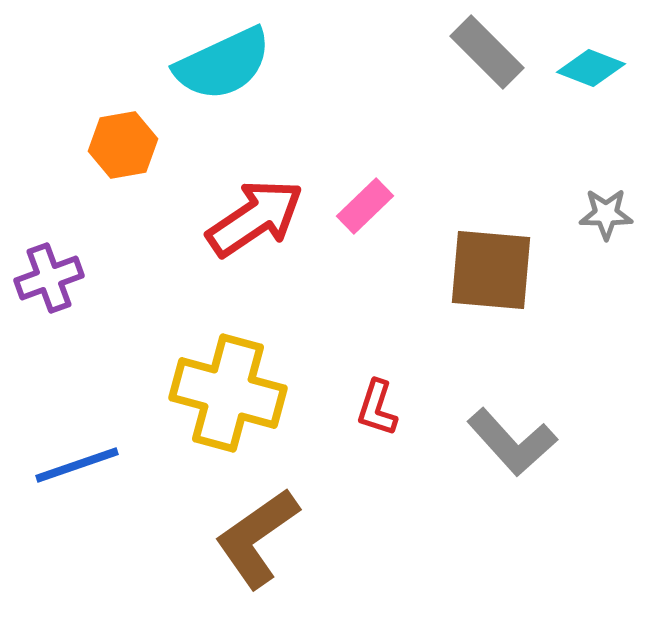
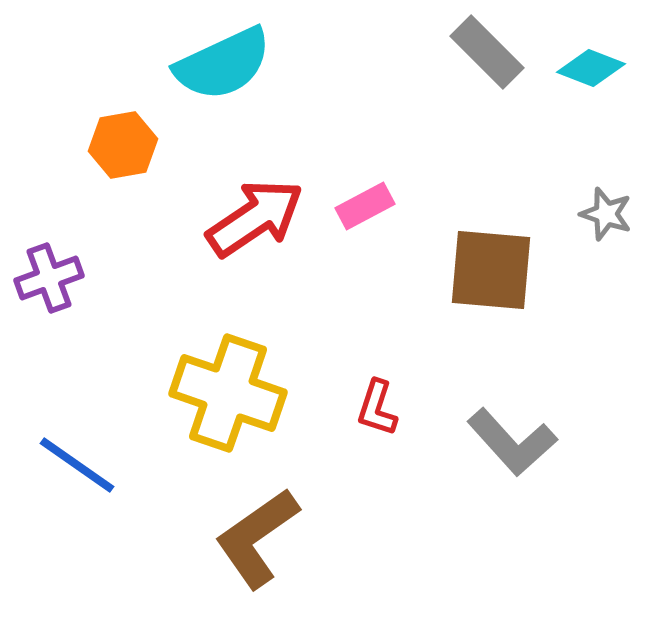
pink rectangle: rotated 16 degrees clockwise
gray star: rotated 18 degrees clockwise
yellow cross: rotated 4 degrees clockwise
blue line: rotated 54 degrees clockwise
